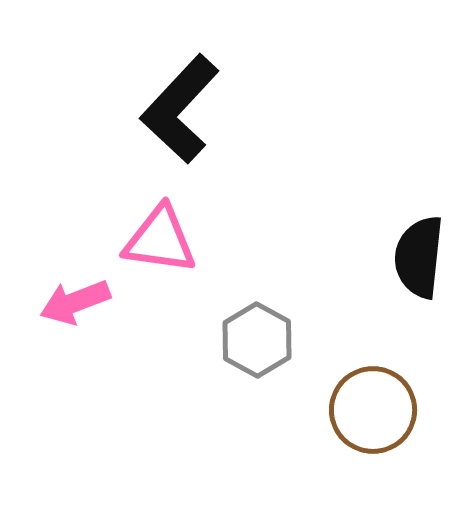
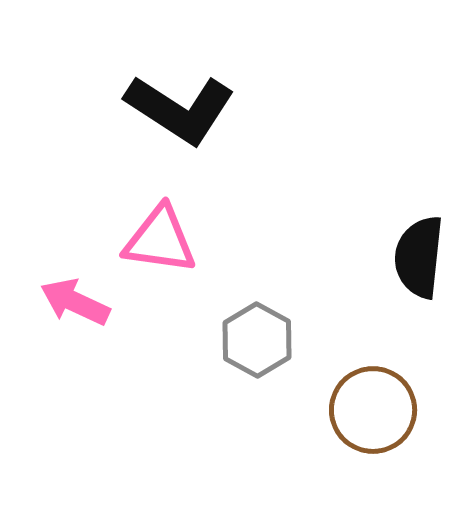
black L-shape: rotated 100 degrees counterclockwise
pink arrow: rotated 46 degrees clockwise
